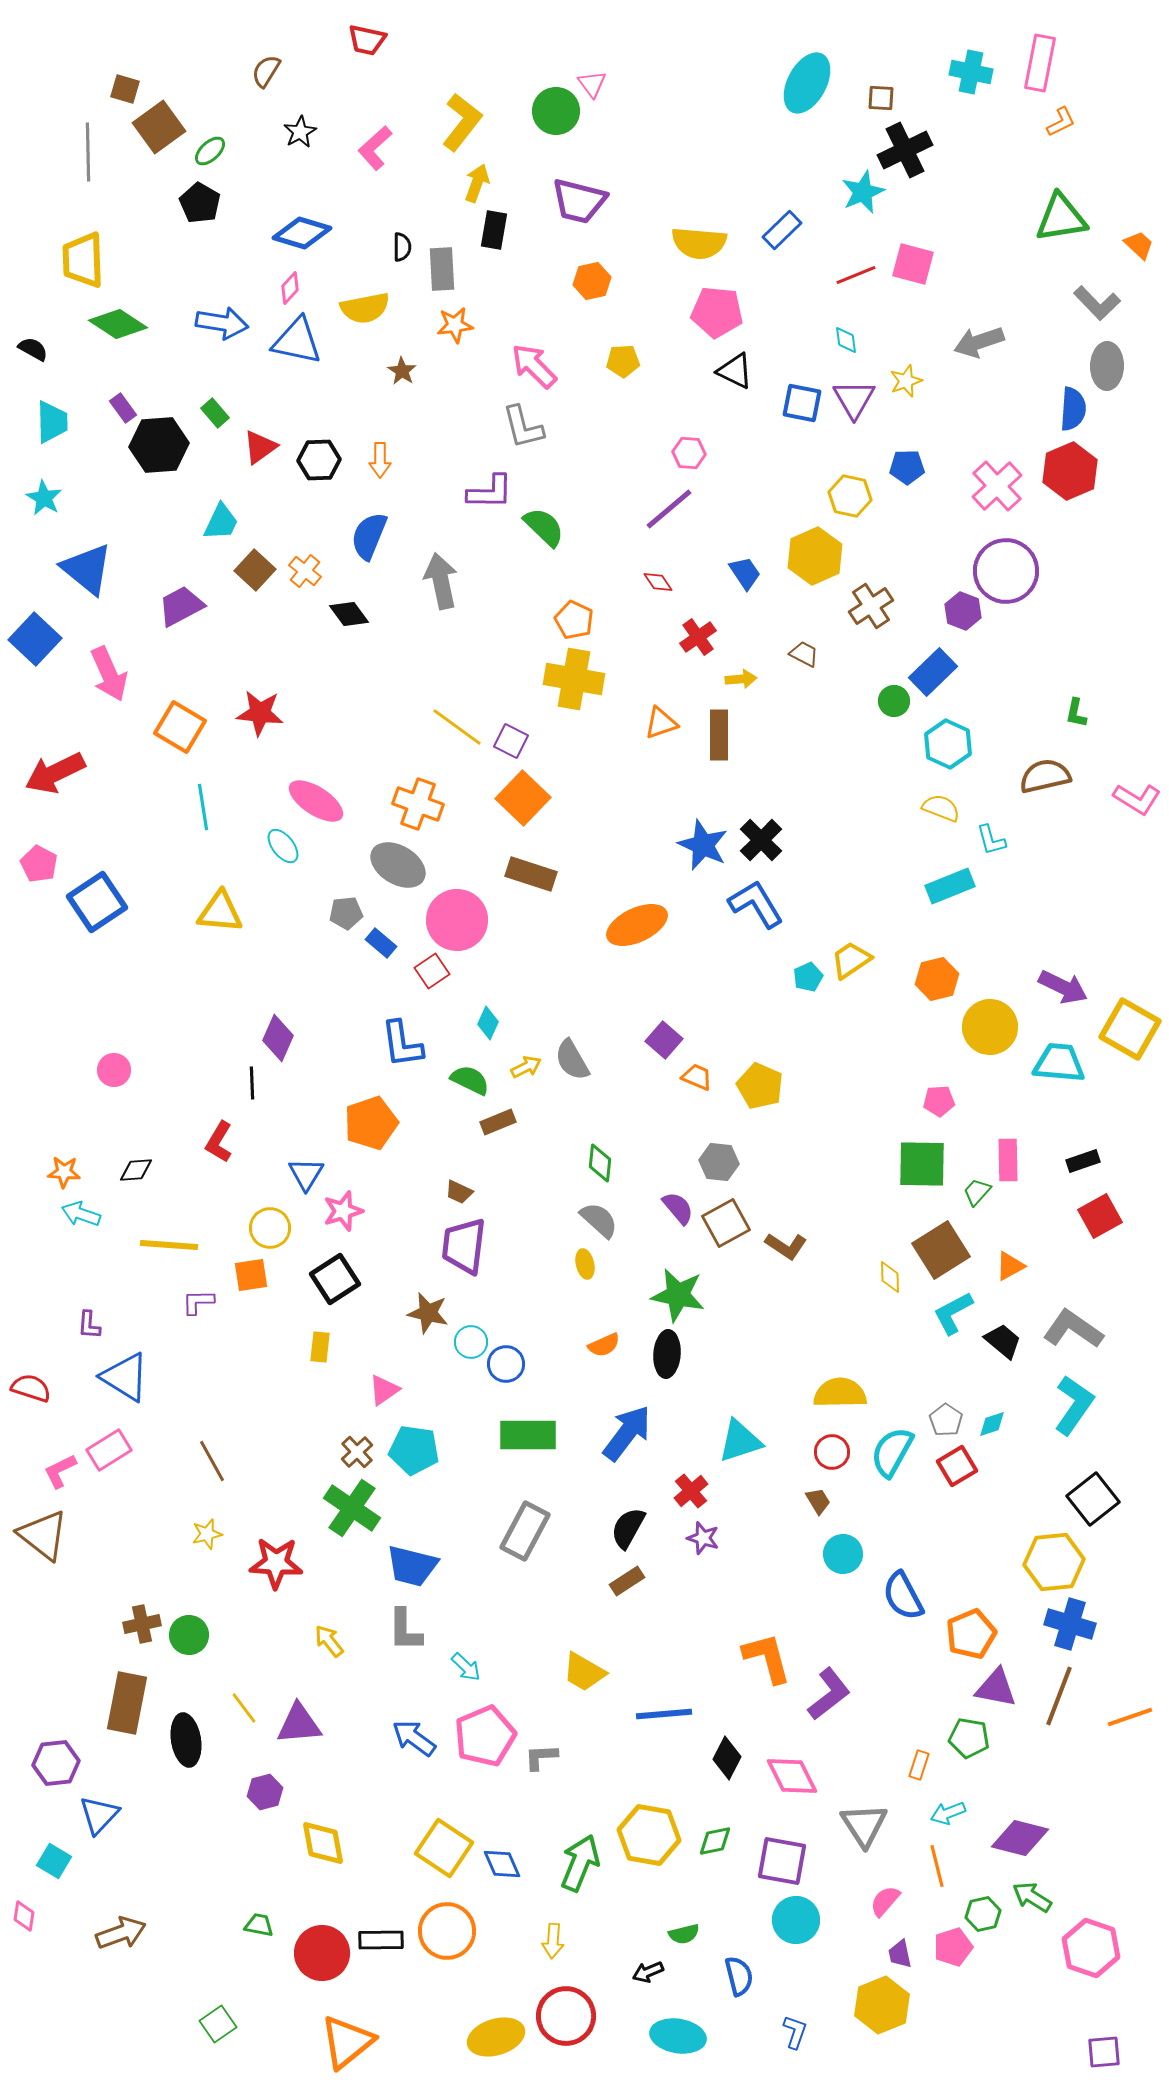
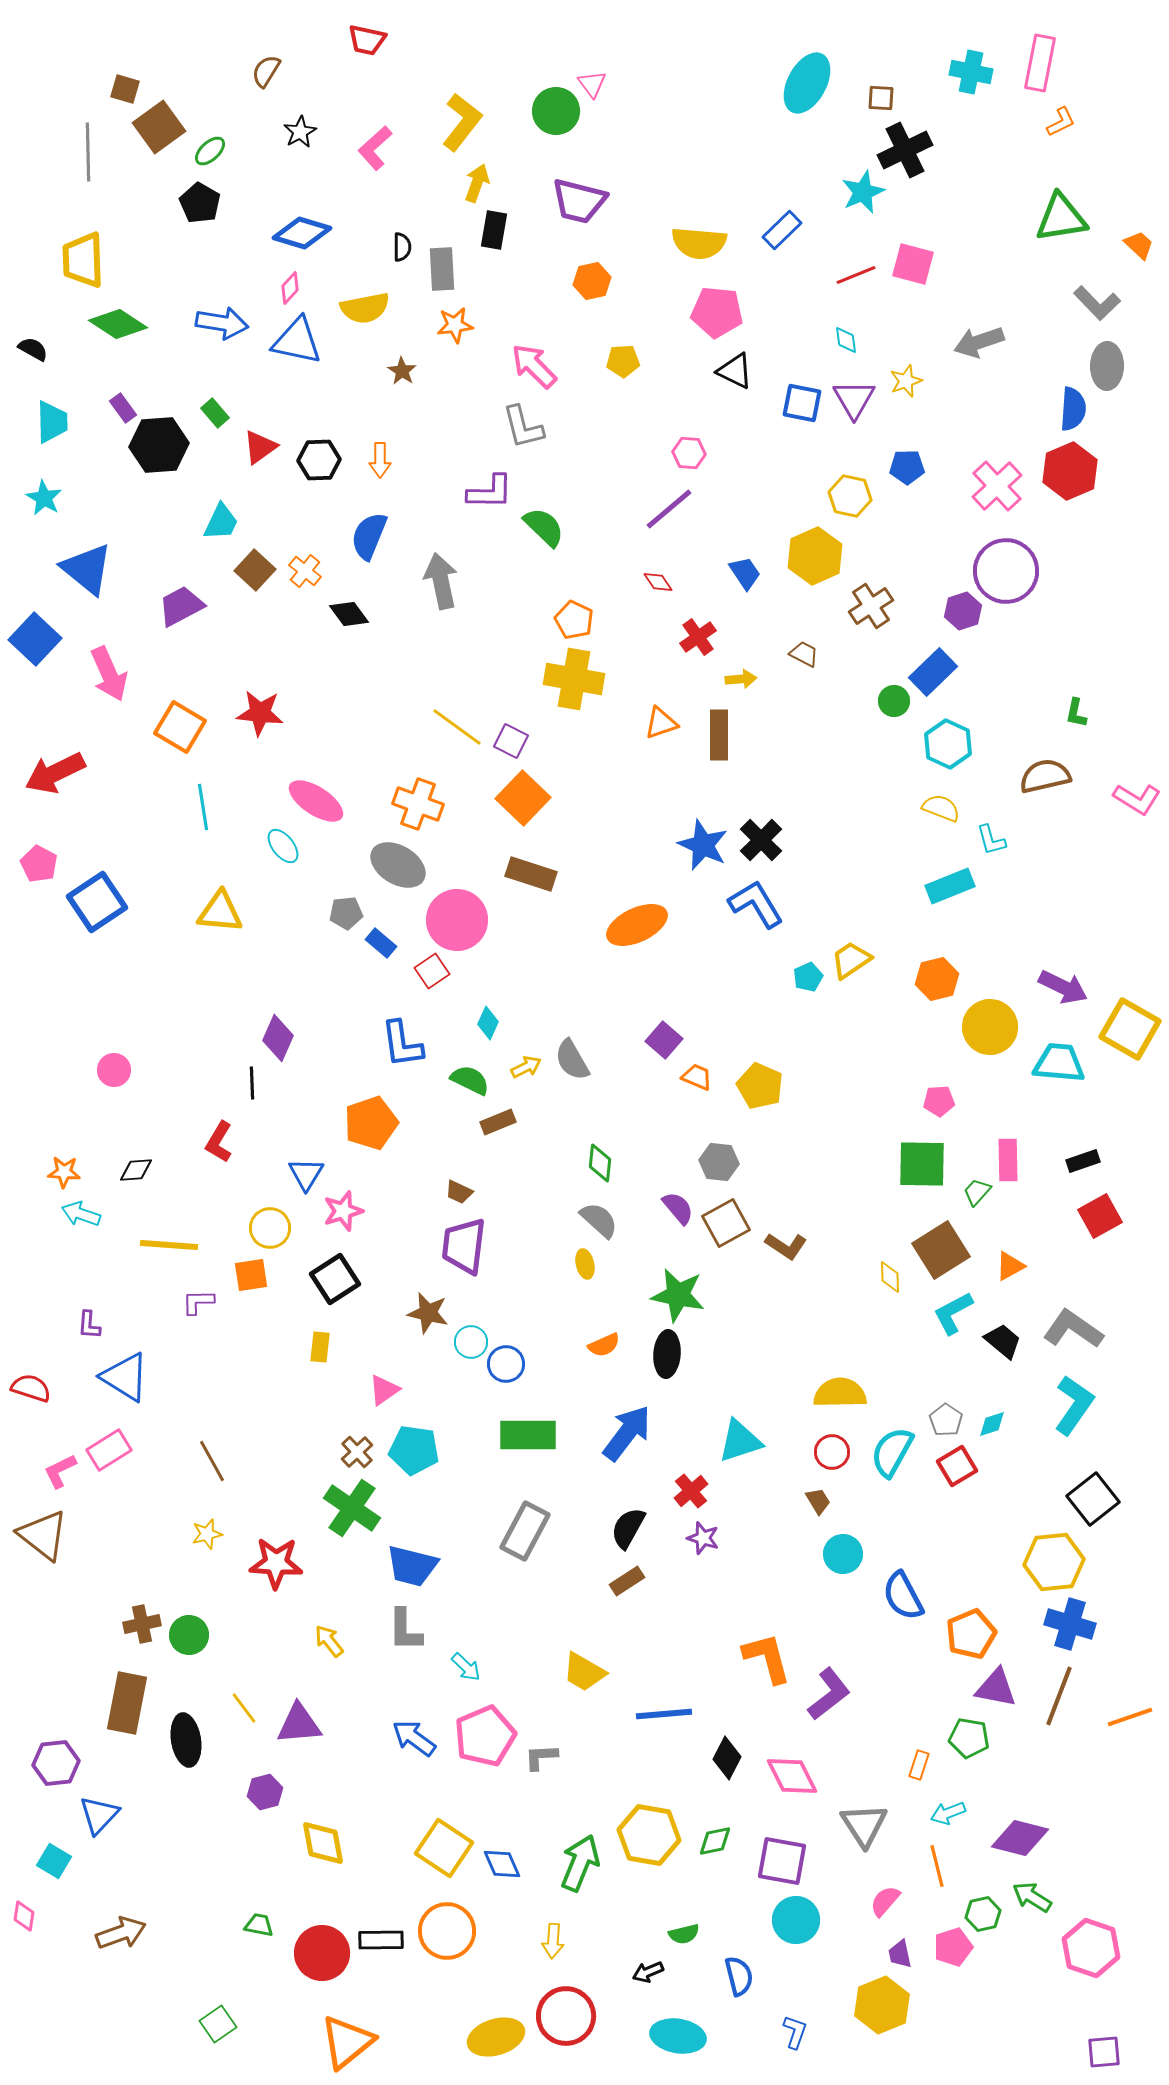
purple hexagon at (963, 611): rotated 21 degrees clockwise
